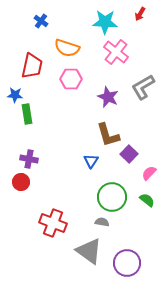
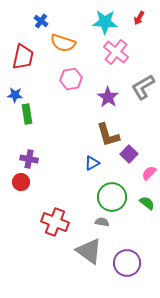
red arrow: moved 1 px left, 4 px down
orange semicircle: moved 4 px left, 5 px up
red trapezoid: moved 9 px left, 9 px up
pink hexagon: rotated 10 degrees counterclockwise
purple star: rotated 10 degrees clockwise
blue triangle: moved 1 px right, 2 px down; rotated 28 degrees clockwise
green semicircle: moved 3 px down
red cross: moved 2 px right, 1 px up
